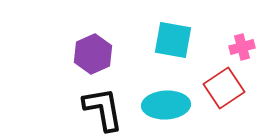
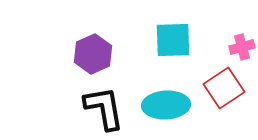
cyan square: rotated 12 degrees counterclockwise
black L-shape: moved 1 px right, 1 px up
